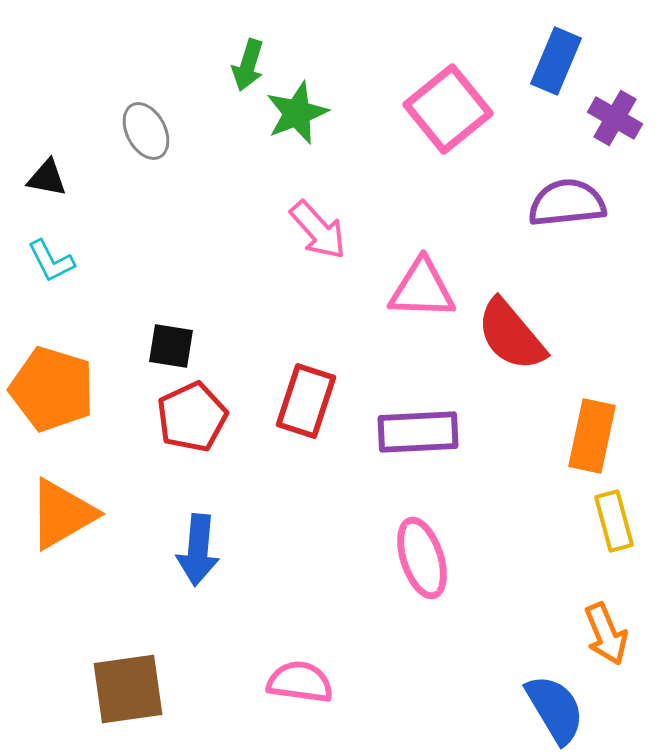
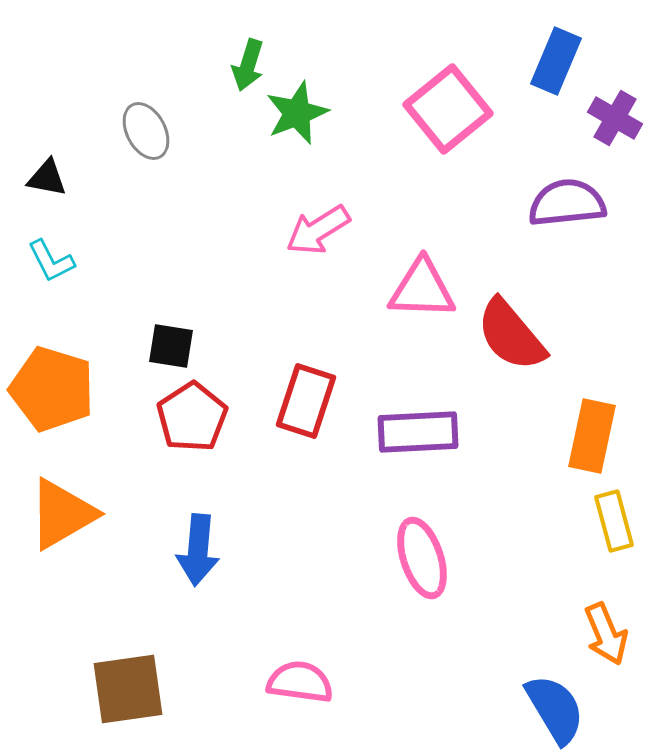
pink arrow: rotated 100 degrees clockwise
red pentagon: rotated 8 degrees counterclockwise
